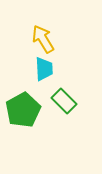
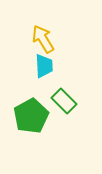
cyan trapezoid: moved 3 px up
green pentagon: moved 8 px right, 6 px down
